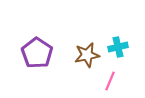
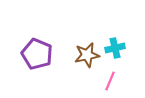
cyan cross: moved 3 px left, 1 px down
purple pentagon: moved 1 px down; rotated 12 degrees counterclockwise
